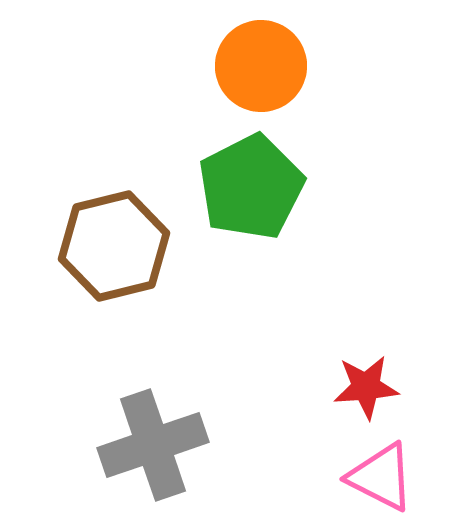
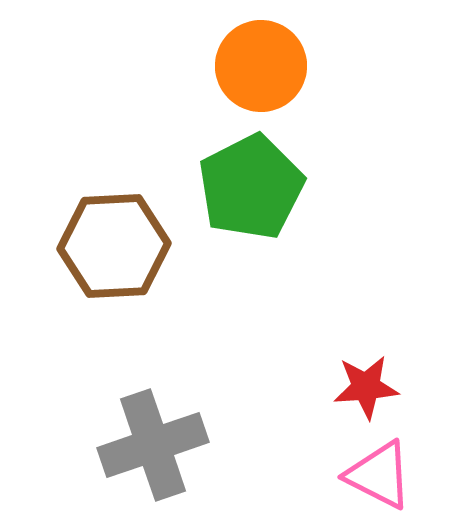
brown hexagon: rotated 11 degrees clockwise
pink triangle: moved 2 px left, 2 px up
